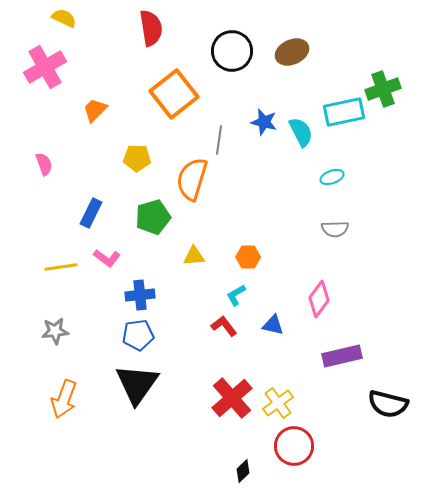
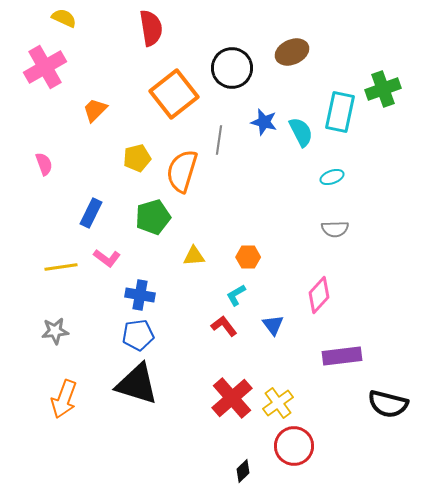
black circle: moved 17 px down
cyan rectangle: moved 4 px left; rotated 66 degrees counterclockwise
yellow pentagon: rotated 16 degrees counterclockwise
orange semicircle: moved 10 px left, 8 px up
blue cross: rotated 16 degrees clockwise
pink diamond: moved 4 px up; rotated 6 degrees clockwise
blue triangle: rotated 40 degrees clockwise
purple rectangle: rotated 6 degrees clockwise
black triangle: rotated 48 degrees counterclockwise
